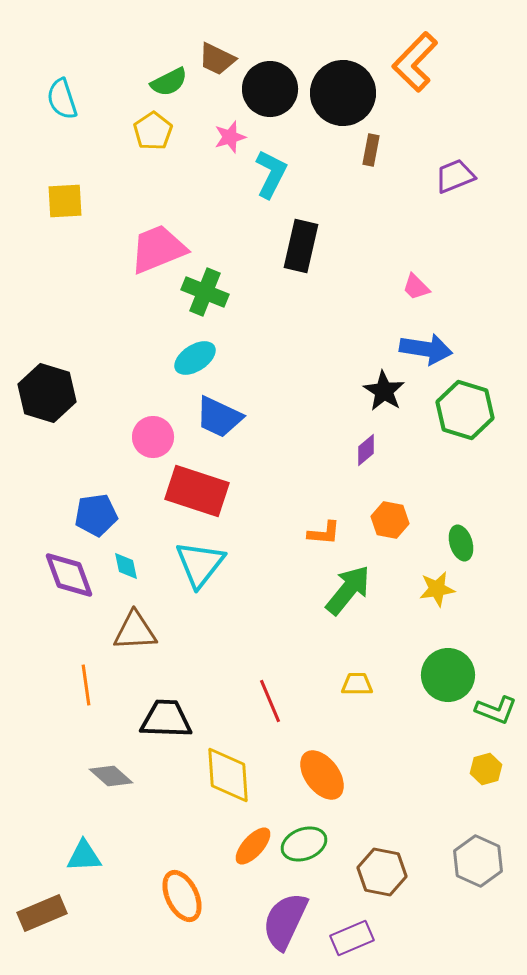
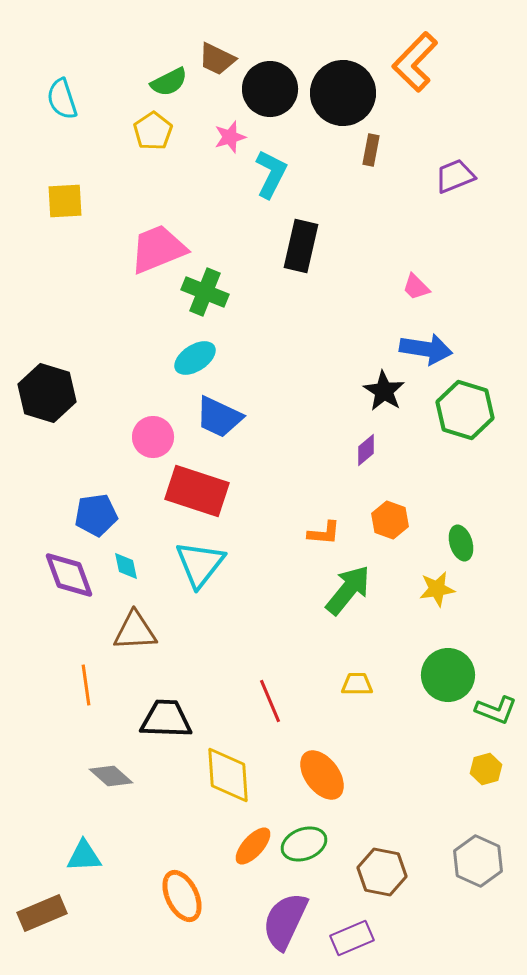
orange hexagon at (390, 520): rotated 9 degrees clockwise
